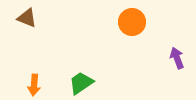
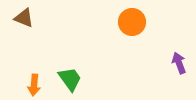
brown triangle: moved 3 px left
purple arrow: moved 2 px right, 5 px down
green trapezoid: moved 11 px left, 4 px up; rotated 88 degrees clockwise
